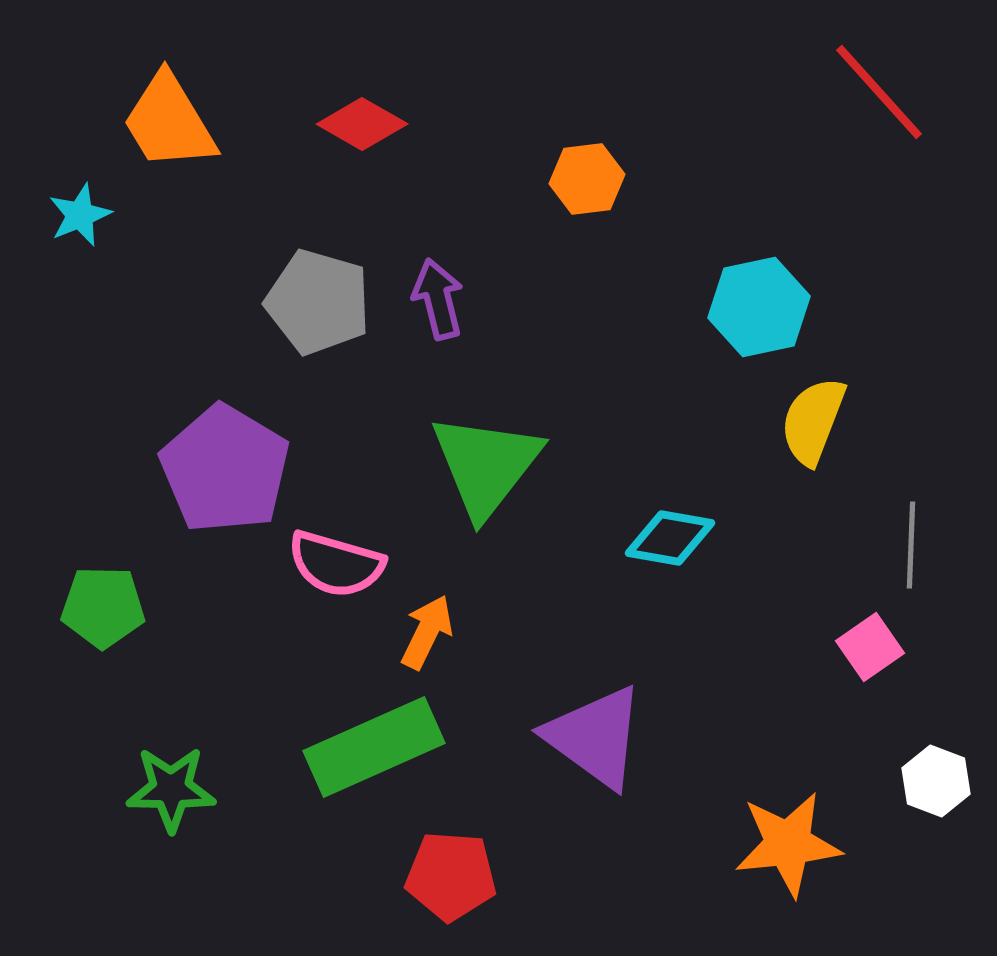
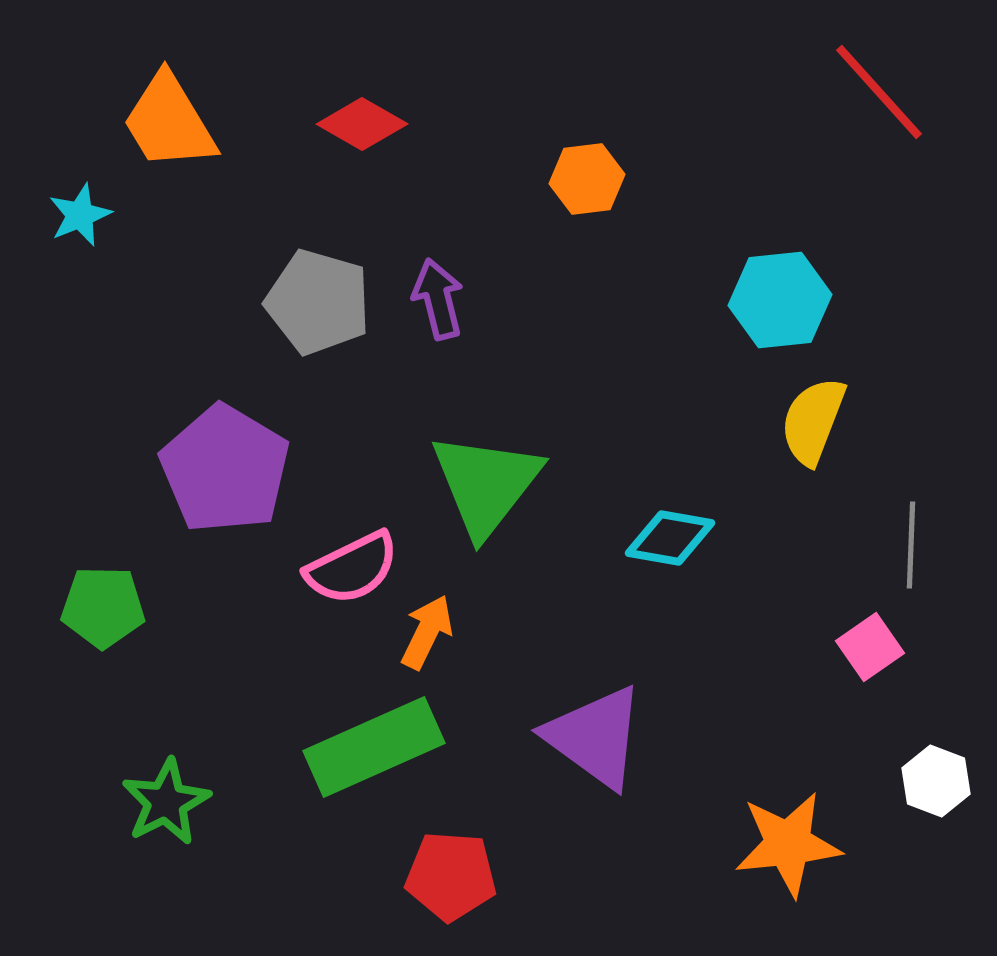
cyan hexagon: moved 21 px right, 7 px up; rotated 6 degrees clockwise
green triangle: moved 19 px down
pink semicircle: moved 16 px right, 4 px down; rotated 42 degrees counterclockwise
green star: moved 5 px left, 13 px down; rotated 28 degrees counterclockwise
